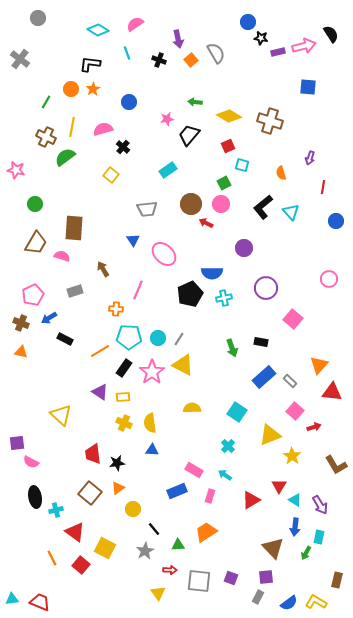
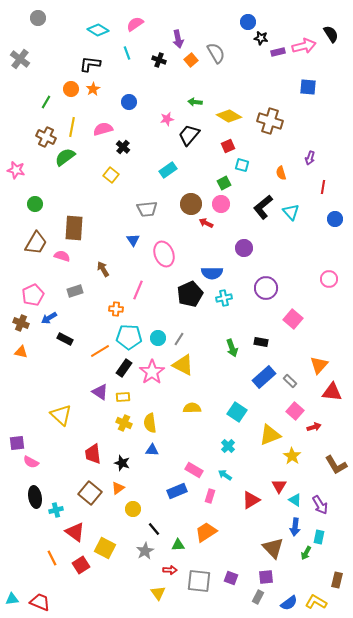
blue circle at (336, 221): moved 1 px left, 2 px up
pink ellipse at (164, 254): rotated 25 degrees clockwise
black star at (117, 463): moved 5 px right; rotated 28 degrees clockwise
red square at (81, 565): rotated 18 degrees clockwise
